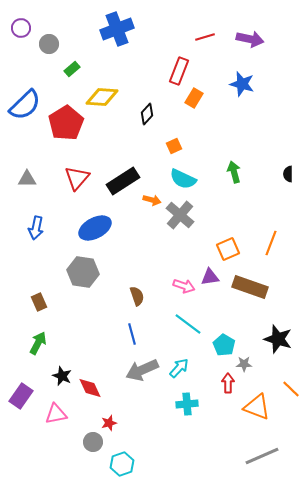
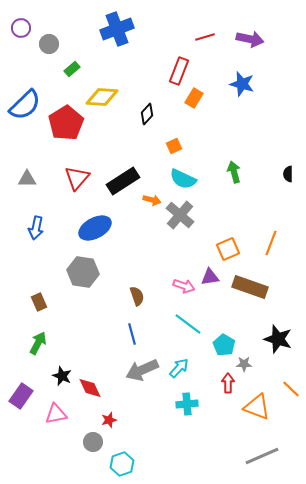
red star at (109, 423): moved 3 px up
